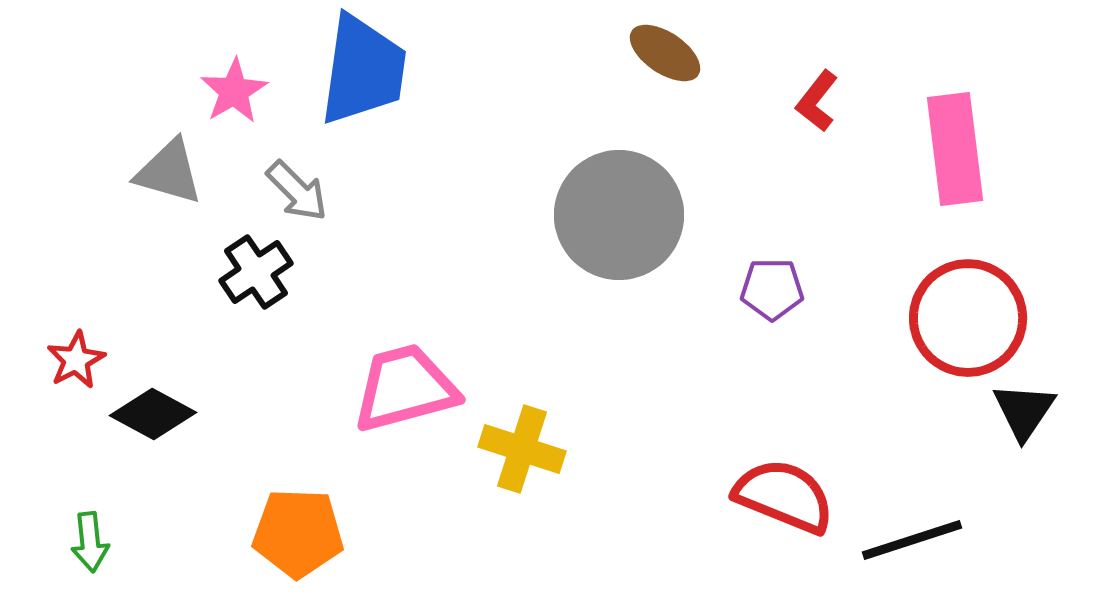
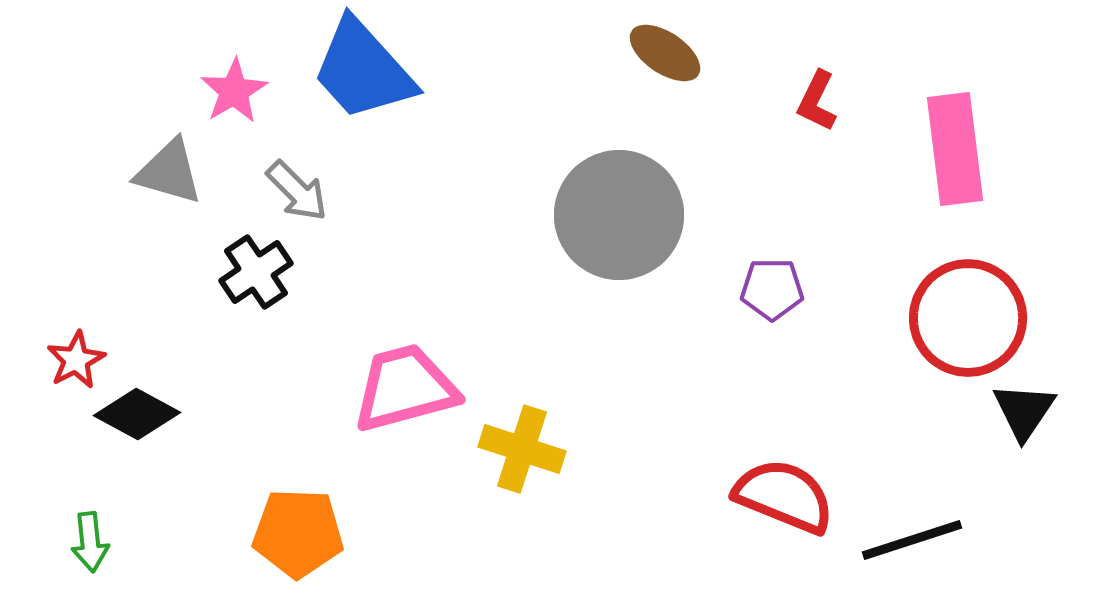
blue trapezoid: rotated 130 degrees clockwise
red L-shape: rotated 12 degrees counterclockwise
black diamond: moved 16 px left
